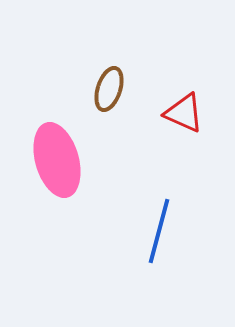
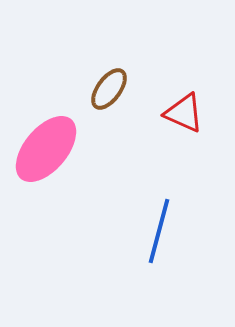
brown ellipse: rotated 18 degrees clockwise
pink ellipse: moved 11 px left, 11 px up; rotated 56 degrees clockwise
